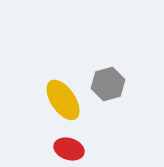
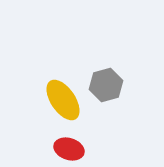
gray hexagon: moved 2 px left, 1 px down
